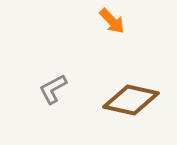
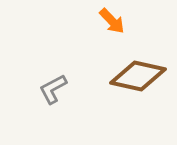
brown diamond: moved 7 px right, 24 px up
